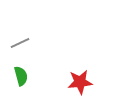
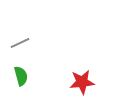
red star: moved 2 px right
